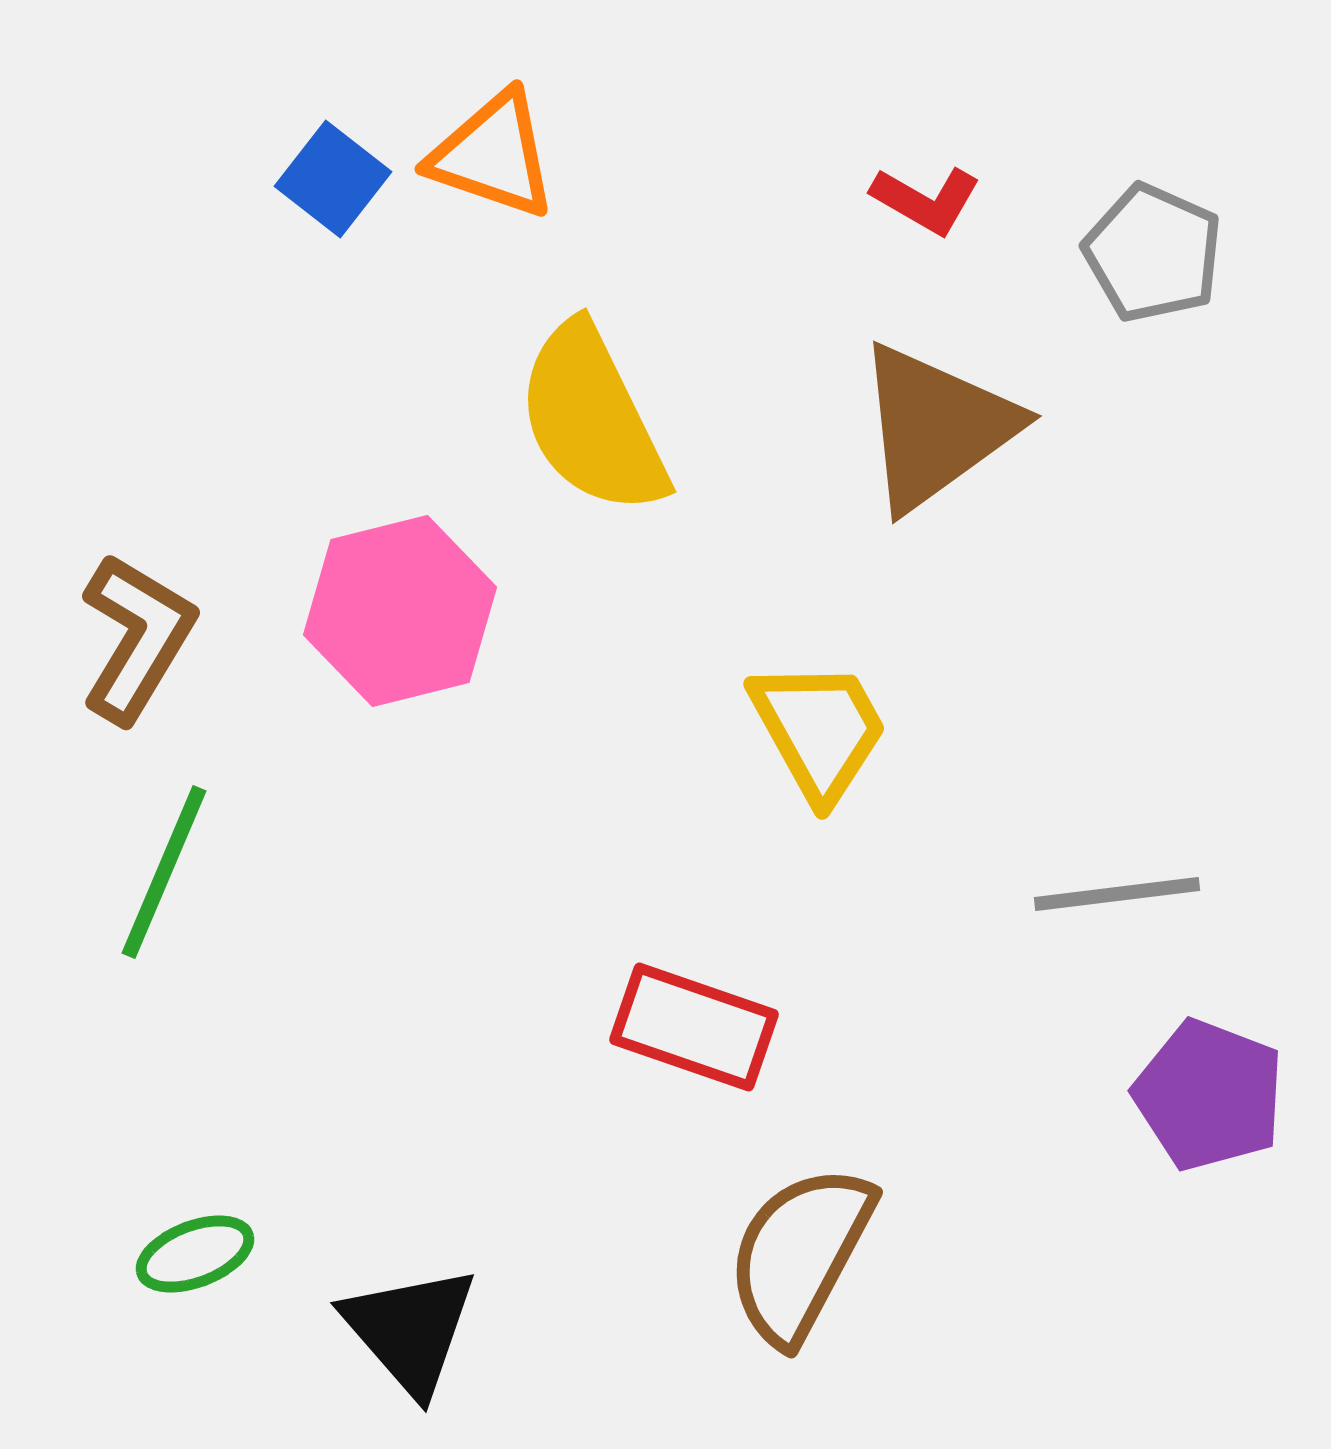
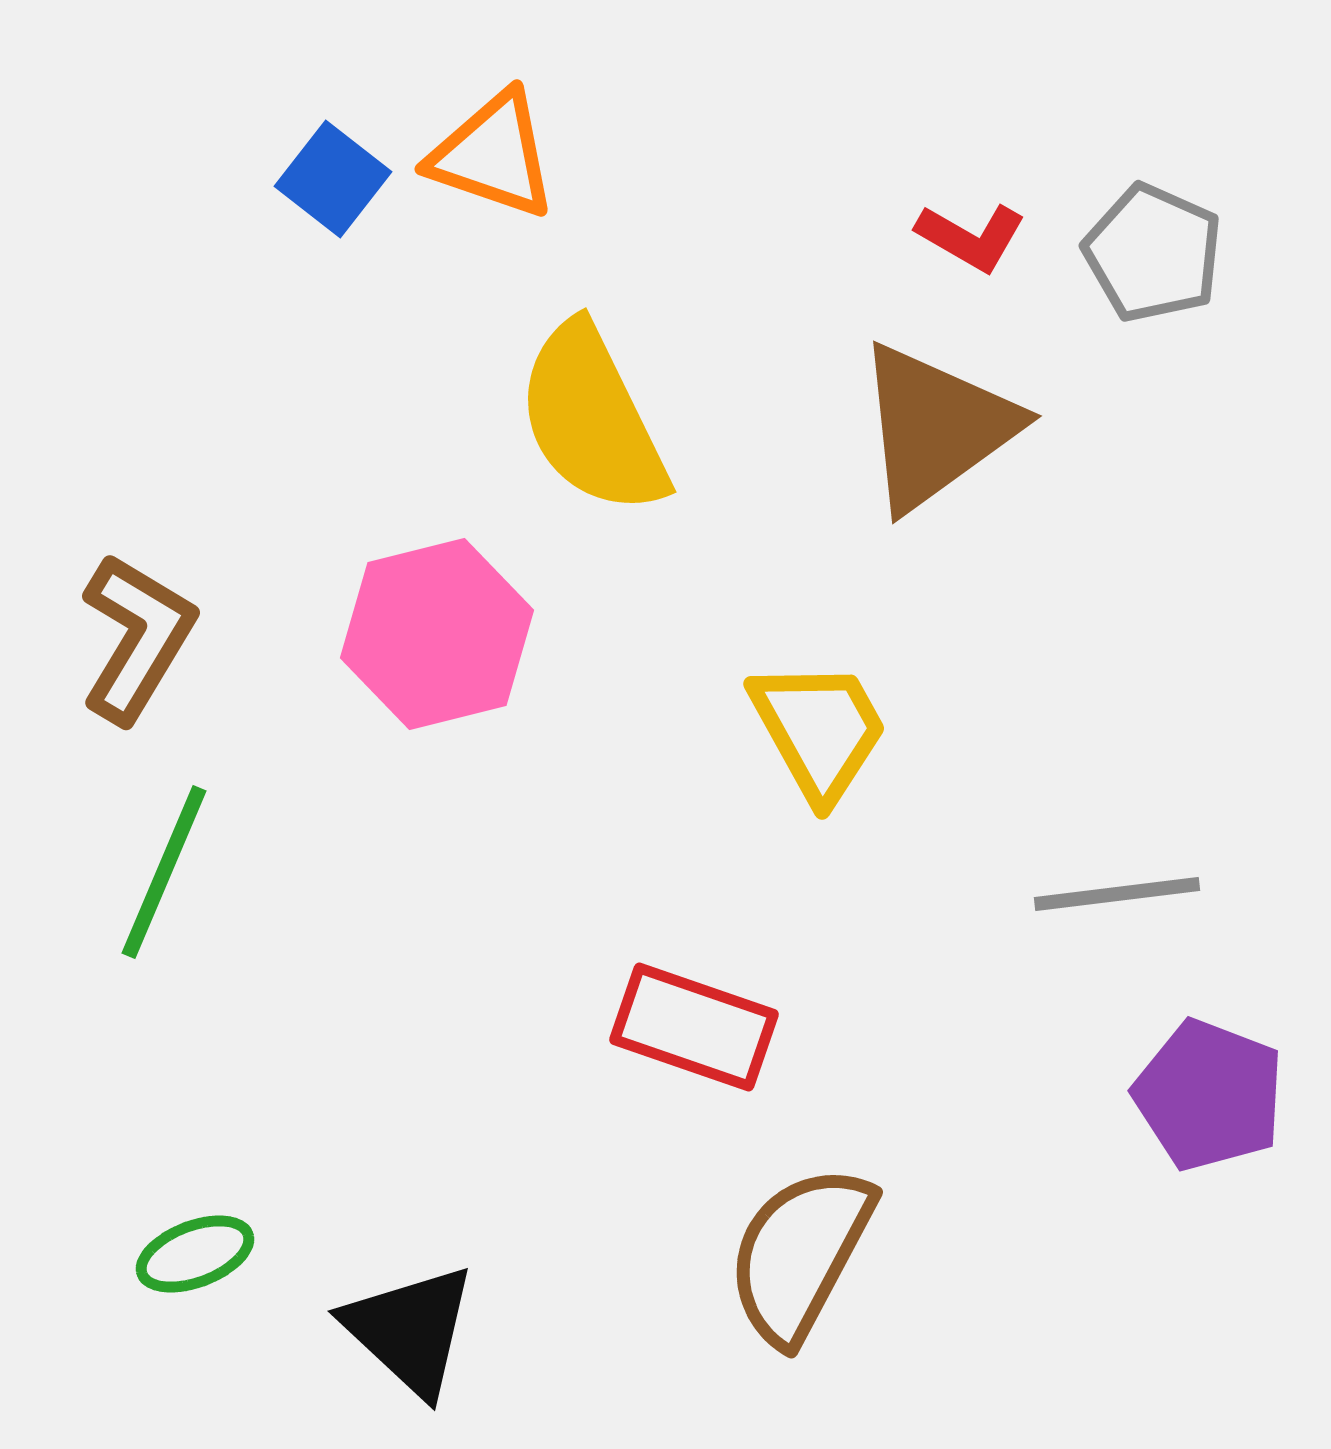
red L-shape: moved 45 px right, 37 px down
pink hexagon: moved 37 px right, 23 px down
black triangle: rotated 6 degrees counterclockwise
